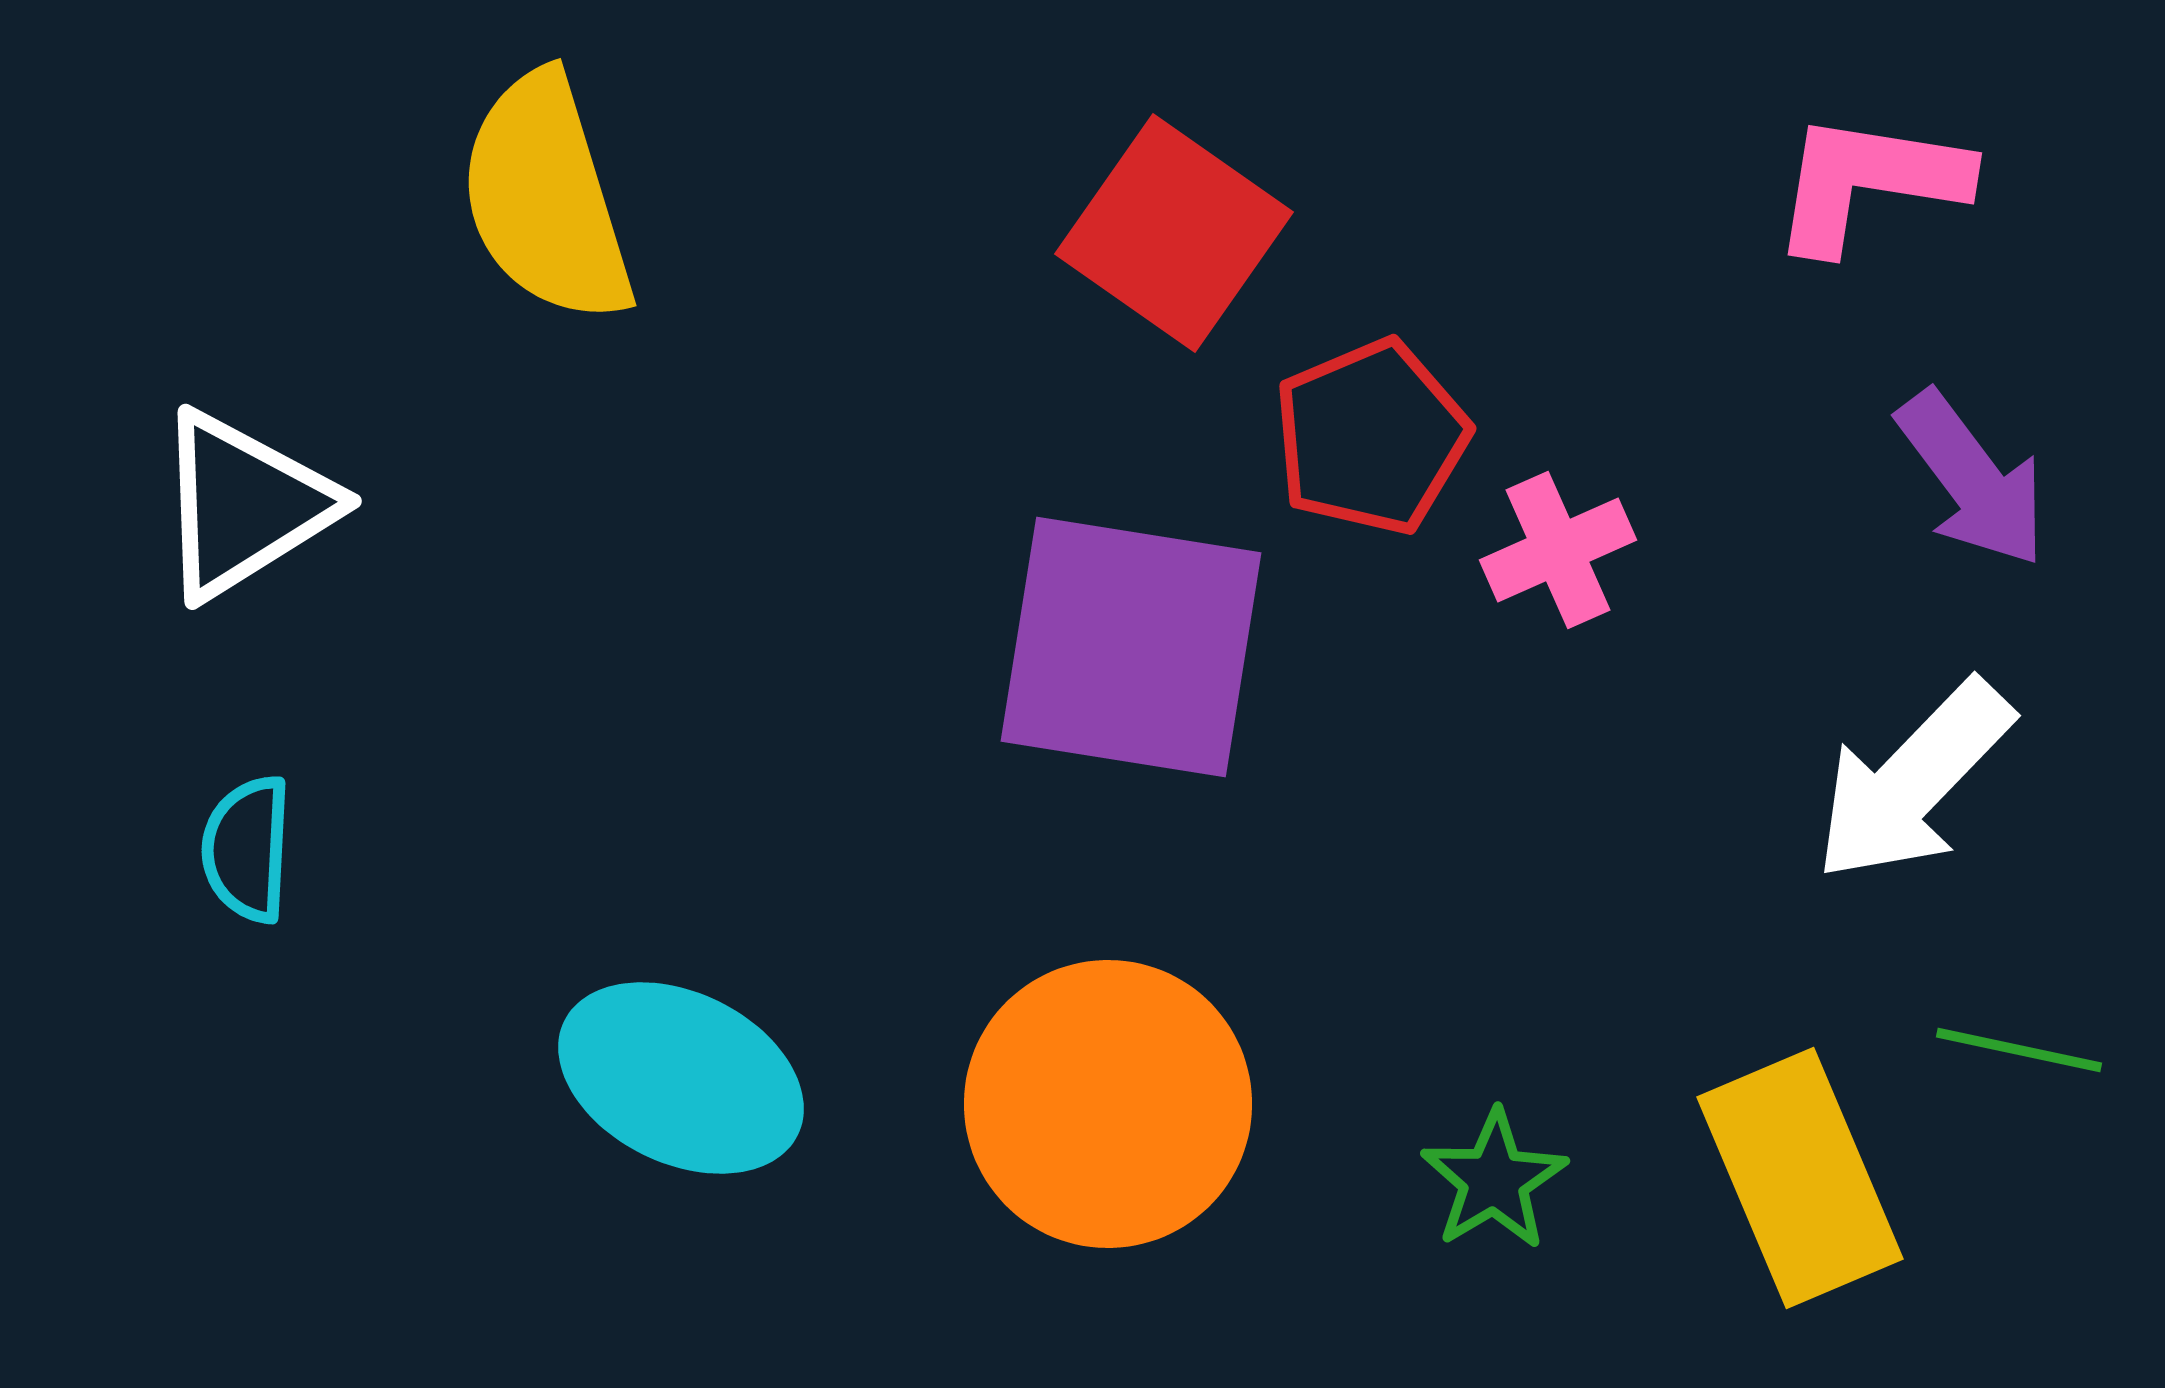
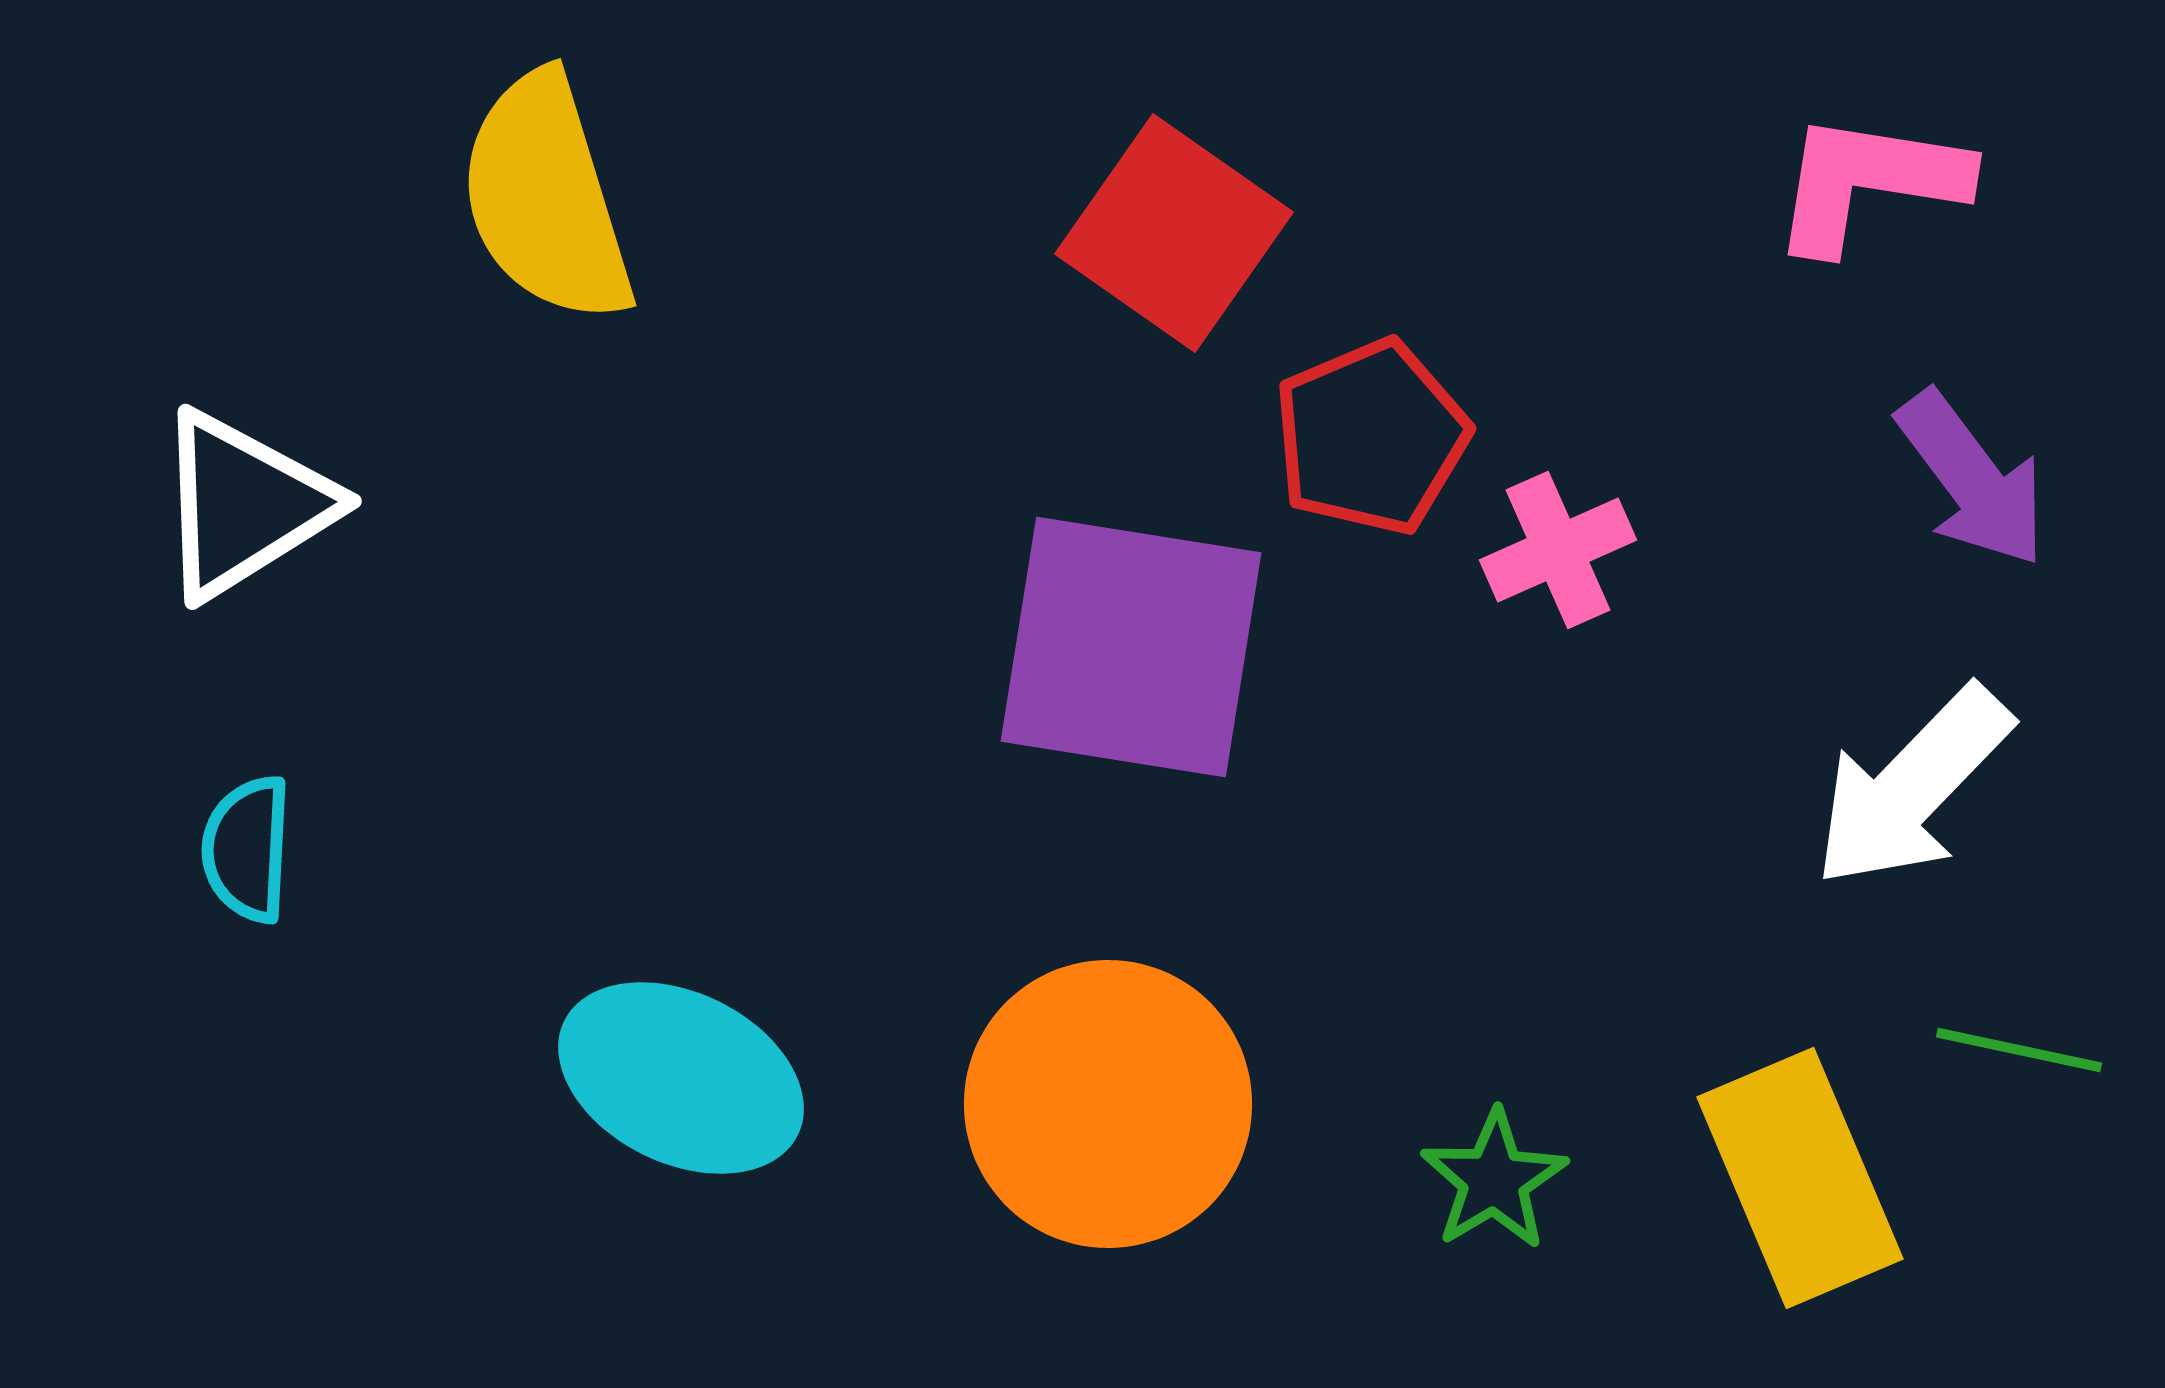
white arrow: moved 1 px left, 6 px down
